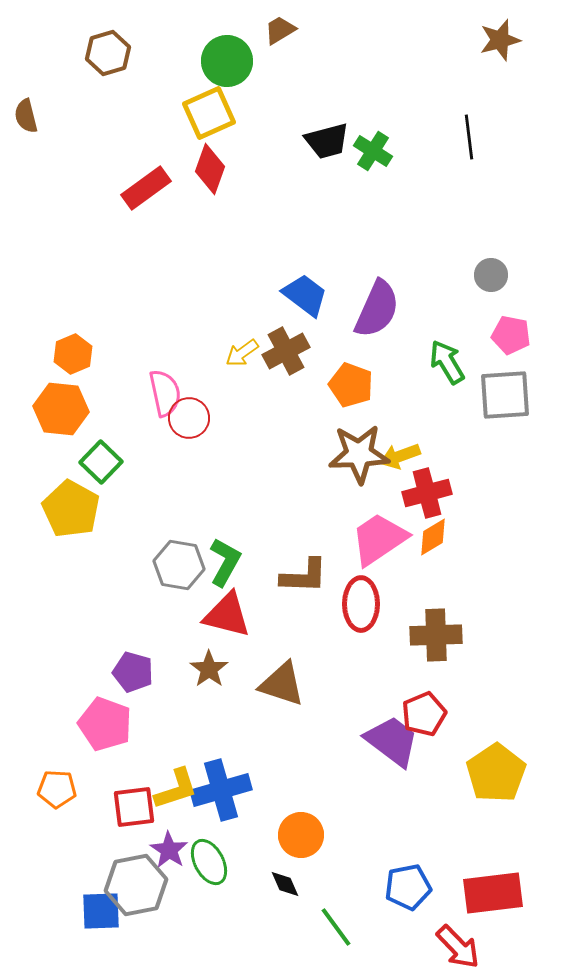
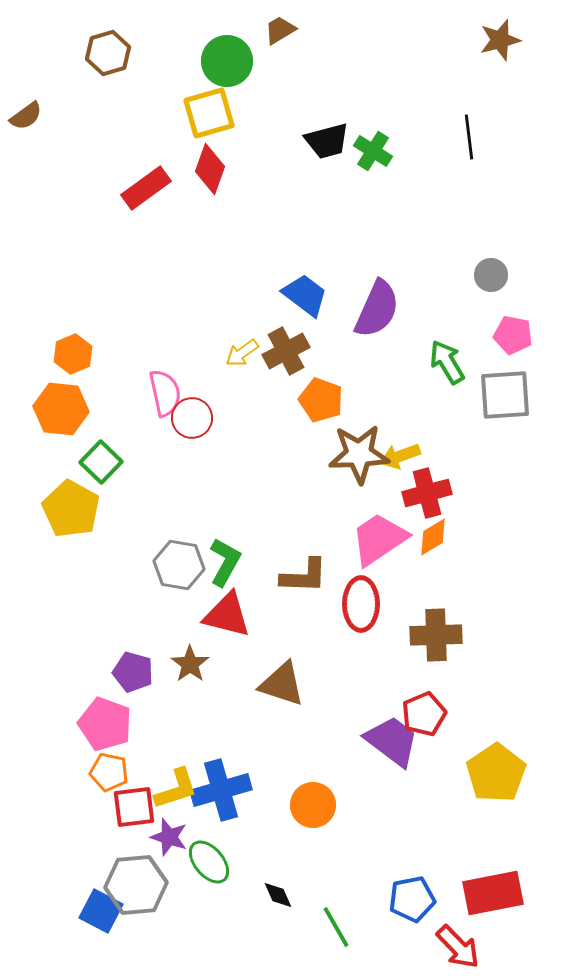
yellow square at (209, 113): rotated 8 degrees clockwise
brown semicircle at (26, 116): rotated 112 degrees counterclockwise
pink pentagon at (511, 335): moved 2 px right
orange pentagon at (351, 385): moved 30 px left, 15 px down
red circle at (189, 418): moved 3 px right
brown star at (209, 669): moved 19 px left, 5 px up
orange pentagon at (57, 789): moved 52 px right, 17 px up; rotated 9 degrees clockwise
orange circle at (301, 835): moved 12 px right, 30 px up
purple star at (169, 850): moved 13 px up; rotated 15 degrees counterclockwise
green ellipse at (209, 862): rotated 12 degrees counterclockwise
black diamond at (285, 884): moved 7 px left, 11 px down
gray hexagon at (136, 885): rotated 6 degrees clockwise
blue pentagon at (408, 887): moved 4 px right, 12 px down
red rectangle at (493, 893): rotated 4 degrees counterclockwise
blue square at (101, 911): rotated 30 degrees clockwise
green line at (336, 927): rotated 6 degrees clockwise
